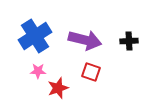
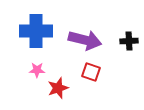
blue cross: moved 1 px right, 5 px up; rotated 32 degrees clockwise
pink star: moved 1 px left, 1 px up
